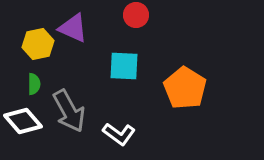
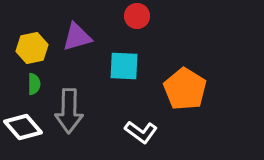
red circle: moved 1 px right, 1 px down
purple triangle: moved 4 px right, 9 px down; rotated 40 degrees counterclockwise
yellow hexagon: moved 6 px left, 4 px down
orange pentagon: moved 1 px down
gray arrow: rotated 30 degrees clockwise
white diamond: moved 6 px down
white L-shape: moved 22 px right, 2 px up
